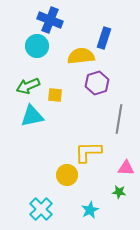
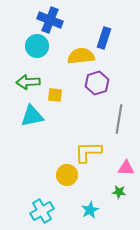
green arrow: moved 4 px up; rotated 20 degrees clockwise
cyan cross: moved 1 px right, 2 px down; rotated 15 degrees clockwise
